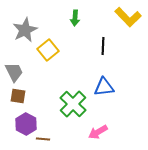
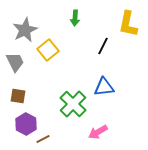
yellow L-shape: moved 7 px down; rotated 56 degrees clockwise
black line: rotated 24 degrees clockwise
gray trapezoid: moved 1 px right, 10 px up
brown line: rotated 32 degrees counterclockwise
